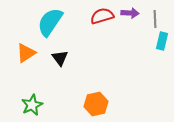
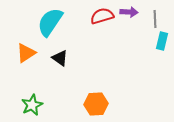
purple arrow: moved 1 px left, 1 px up
black triangle: rotated 18 degrees counterclockwise
orange hexagon: rotated 10 degrees clockwise
